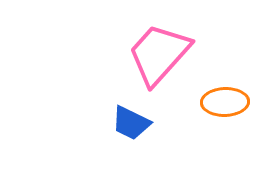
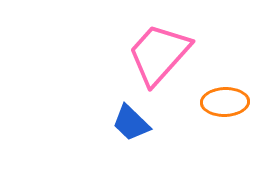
blue trapezoid: rotated 18 degrees clockwise
